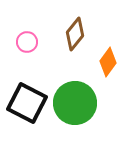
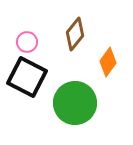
black square: moved 26 px up
